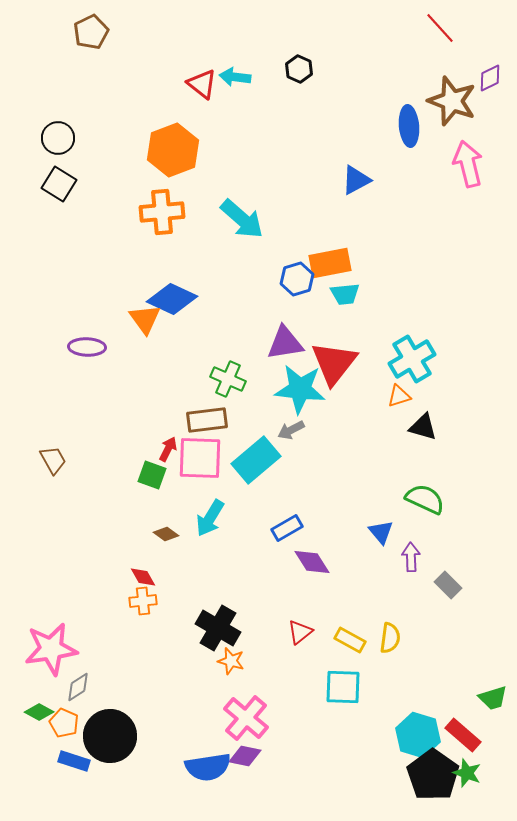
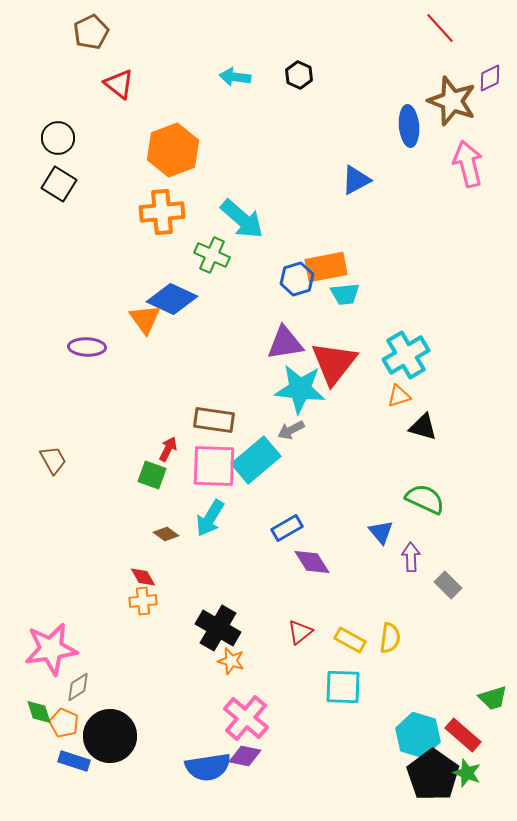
black hexagon at (299, 69): moved 6 px down
red triangle at (202, 84): moved 83 px left
orange rectangle at (330, 263): moved 4 px left, 4 px down
cyan cross at (412, 359): moved 6 px left, 4 px up
green cross at (228, 379): moved 16 px left, 124 px up
brown rectangle at (207, 420): moved 7 px right; rotated 15 degrees clockwise
pink square at (200, 458): moved 14 px right, 8 px down
green diamond at (39, 712): rotated 44 degrees clockwise
